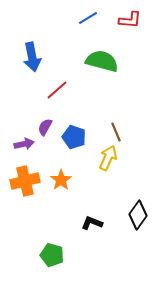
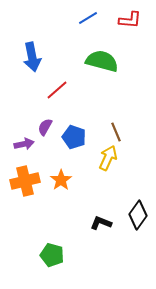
black L-shape: moved 9 px right
